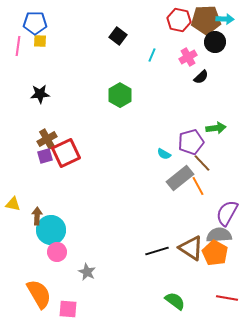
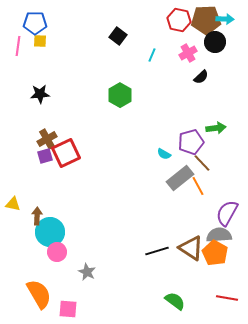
pink cross: moved 4 px up
cyan circle: moved 1 px left, 2 px down
